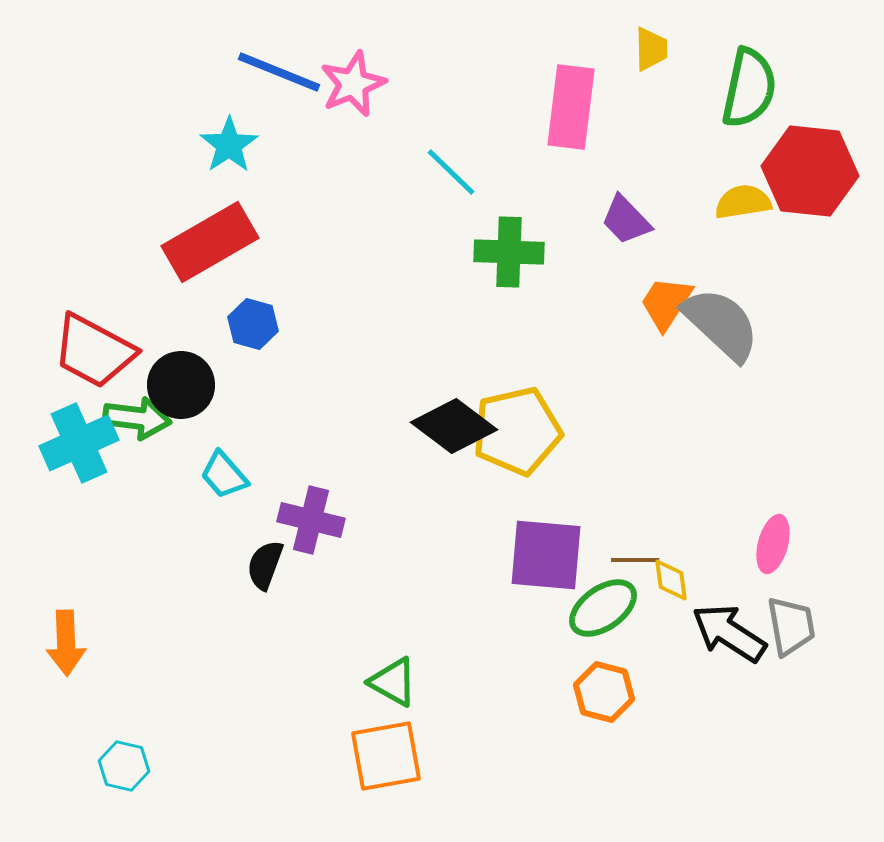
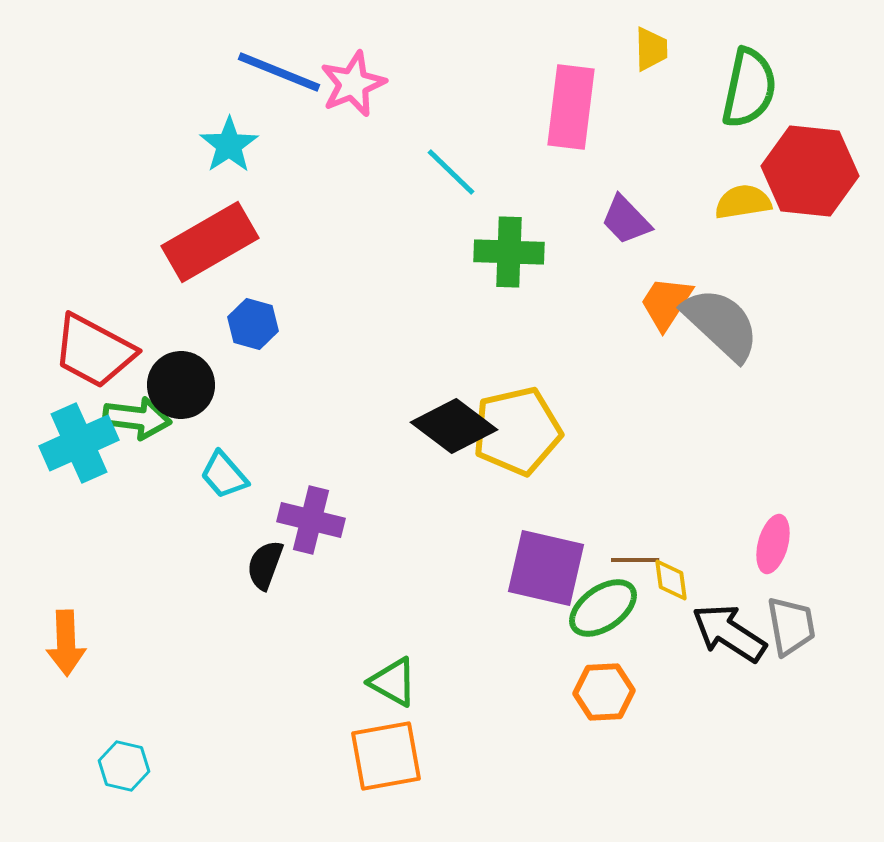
purple square: moved 13 px down; rotated 8 degrees clockwise
orange hexagon: rotated 18 degrees counterclockwise
